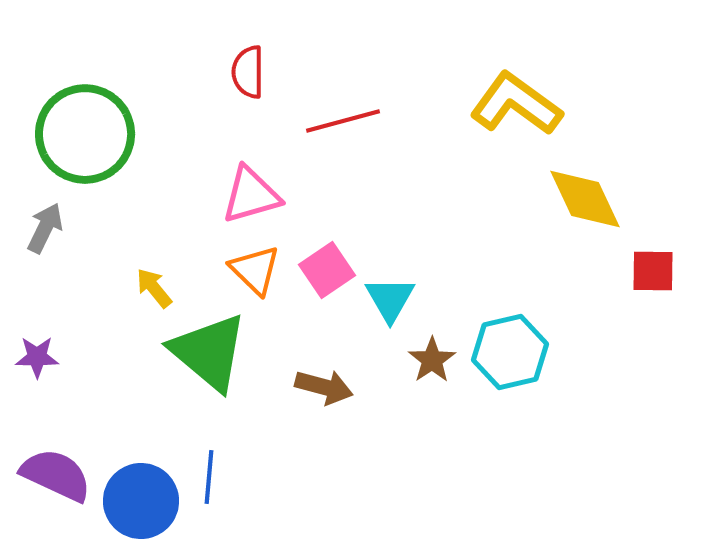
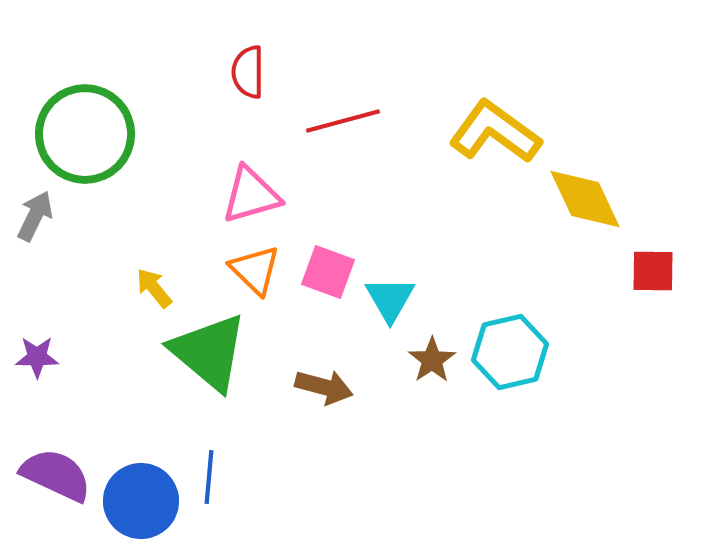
yellow L-shape: moved 21 px left, 28 px down
gray arrow: moved 10 px left, 12 px up
pink square: moved 1 px right, 2 px down; rotated 36 degrees counterclockwise
